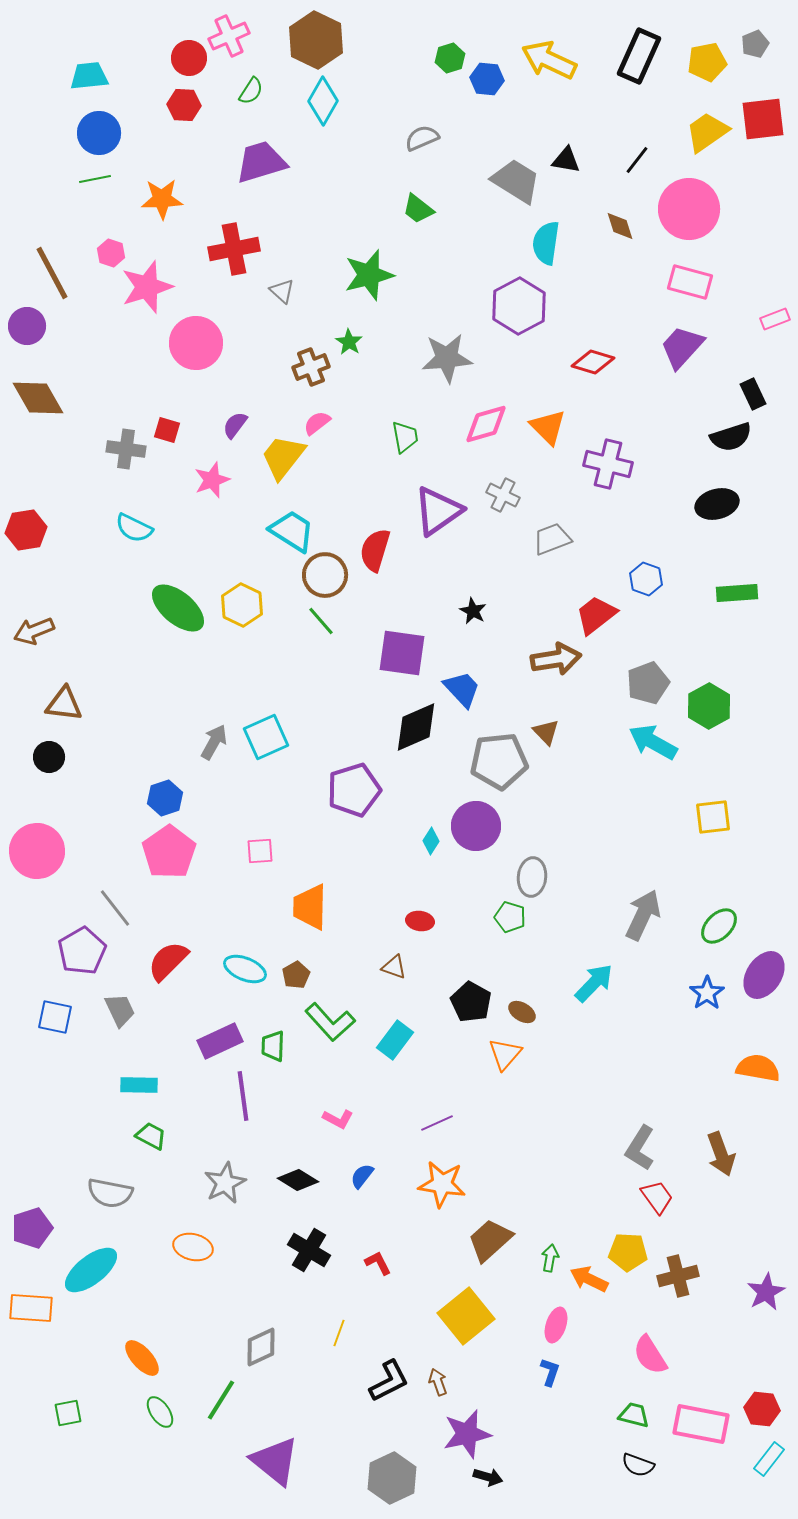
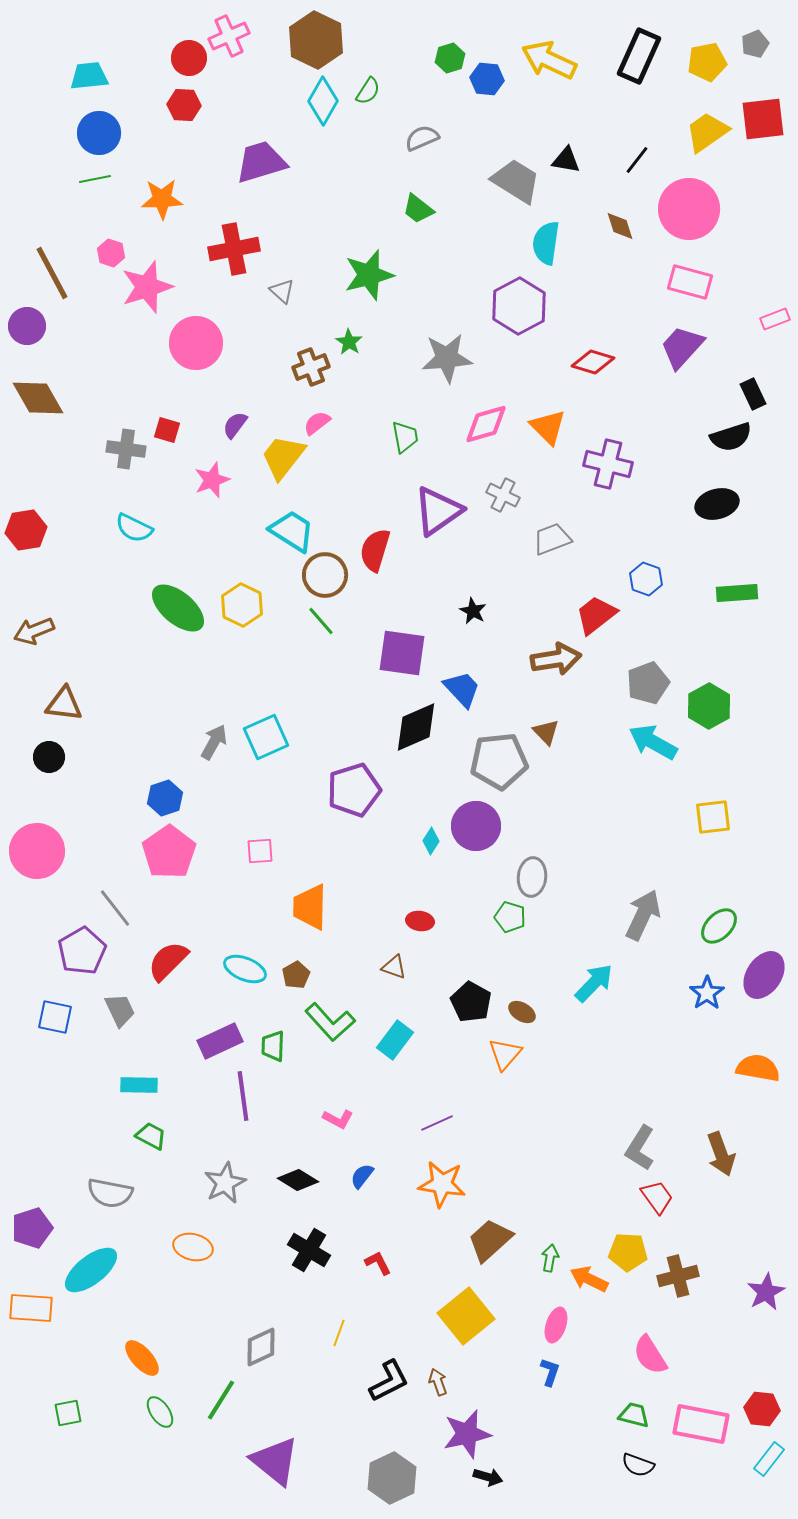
green semicircle at (251, 91): moved 117 px right
